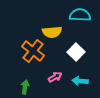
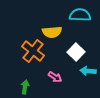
pink arrow: rotated 64 degrees clockwise
cyan arrow: moved 8 px right, 10 px up
